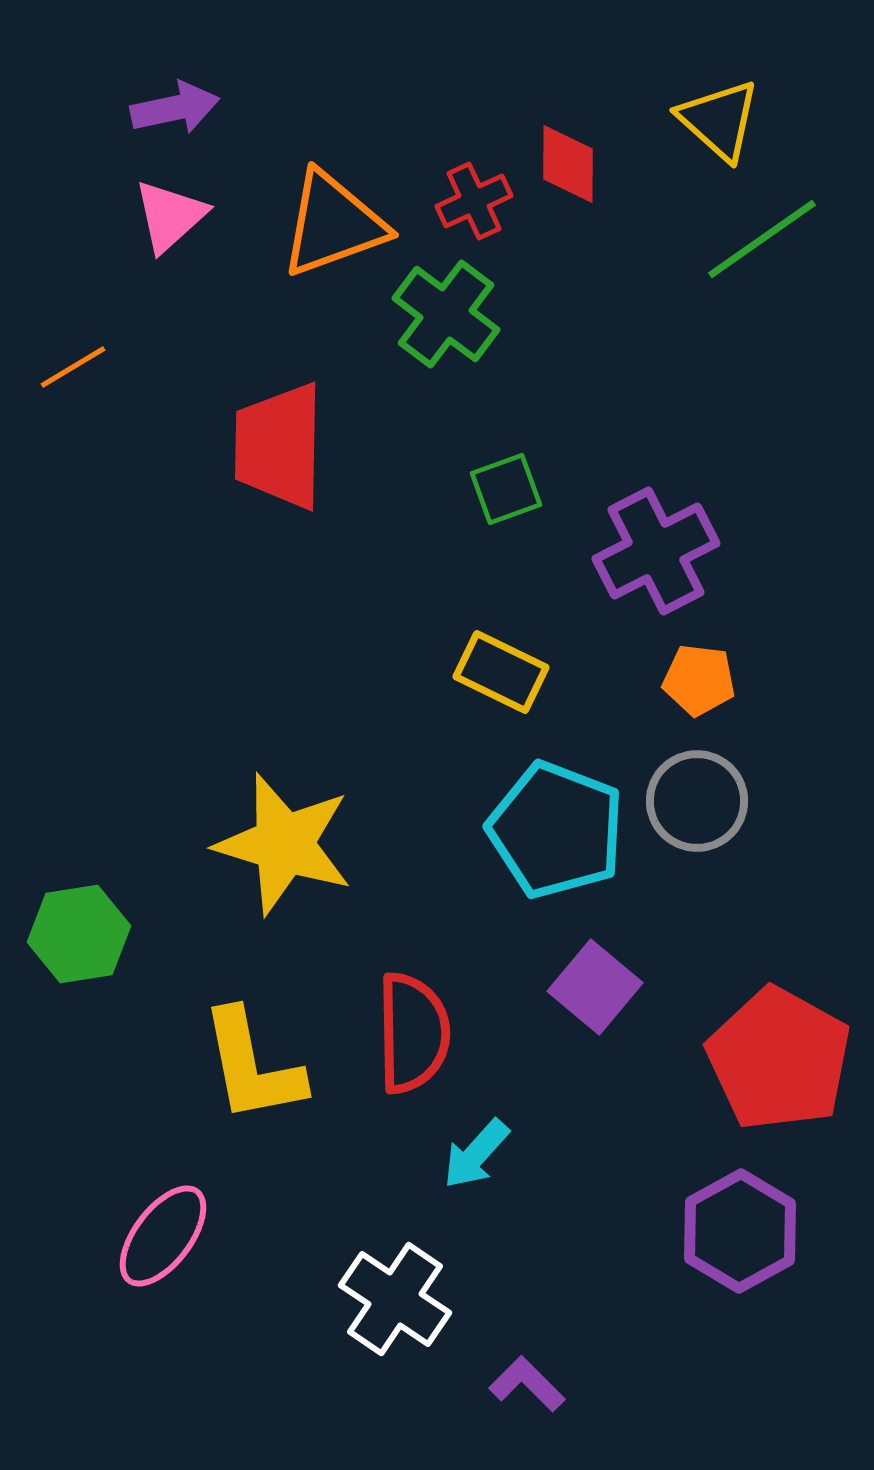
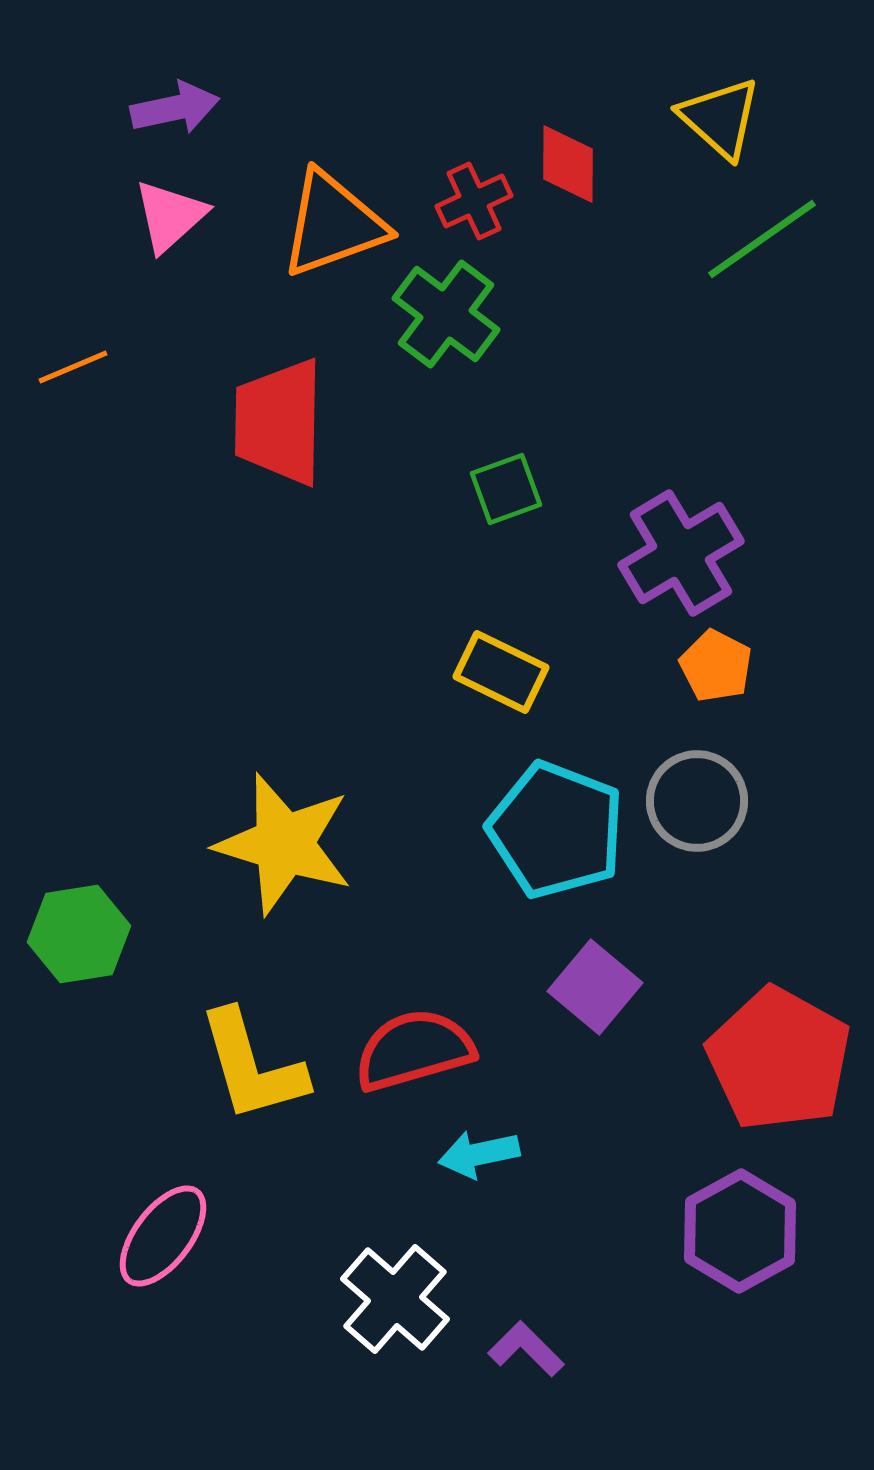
yellow triangle: moved 1 px right, 2 px up
orange line: rotated 8 degrees clockwise
red trapezoid: moved 24 px up
purple cross: moved 25 px right, 2 px down; rotated 4 degrees counterclockwise
orange pentagon: moved 17 px right, 14 px up; rotated 20 degrees clockwise
red semicircle: moved 1 px right, 17 px down; rotated 105 degrees counterclockwise
yellow L-shape: rotated 5 degrees counterclockwise
cyan arrow: moved 3 px right; rotated 36 degrees clockwise
white cross: rotated 7 degrees clockwise
purple L-shape: moved 1 px left, 35 px up
